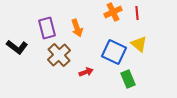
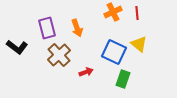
green rectangle: moved 5 px left; rotated 42 degrees clockwise
